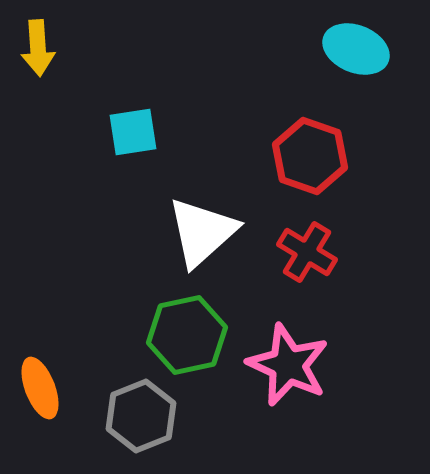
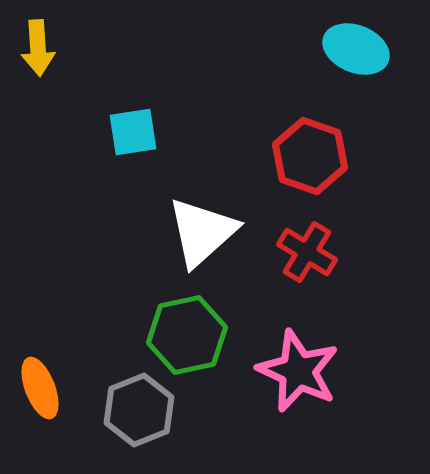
pink star: moved 10 px right, 6 px down
gray hexagon: moved 2 px left, 6 px up
